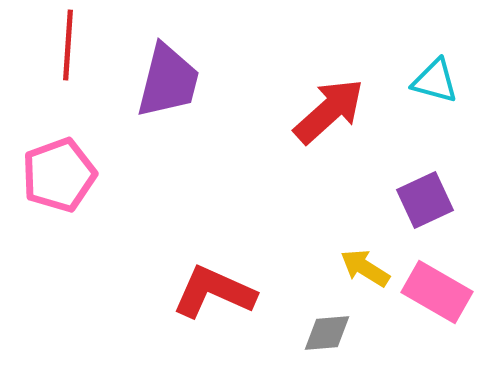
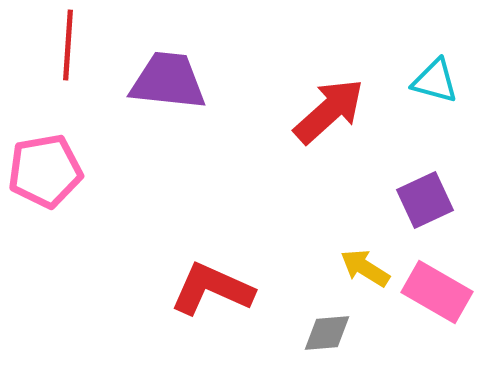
purple trapezoid: rotated 98 degrees counterclockwise
pink pentagon: moved 14 px left, 4 px up; rotated 10 degrees clockwise
red L-shape: moved 2 px left, 3 px up
